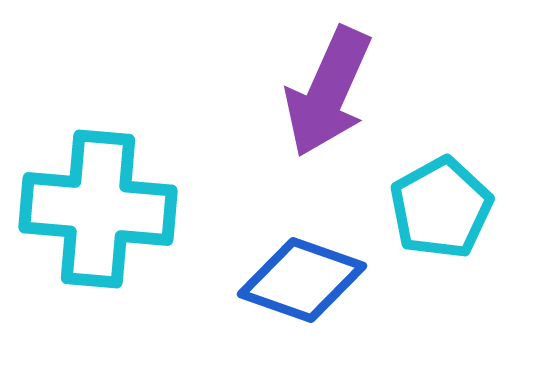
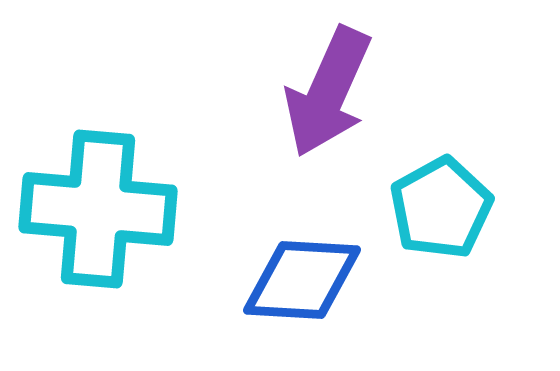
blue diamond: rotated 16 degrees counterclockwise
